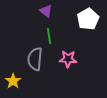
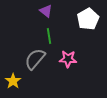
gray semicircle: rotated 35 degrees clockwise
